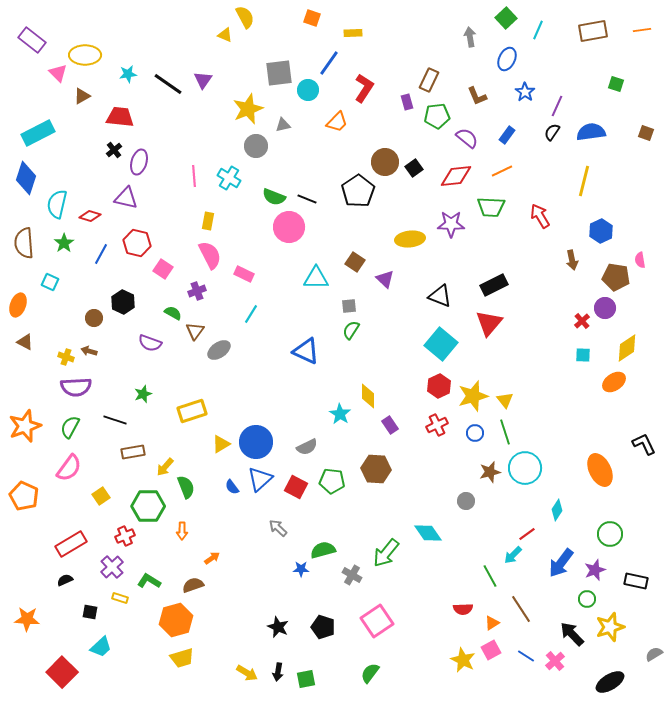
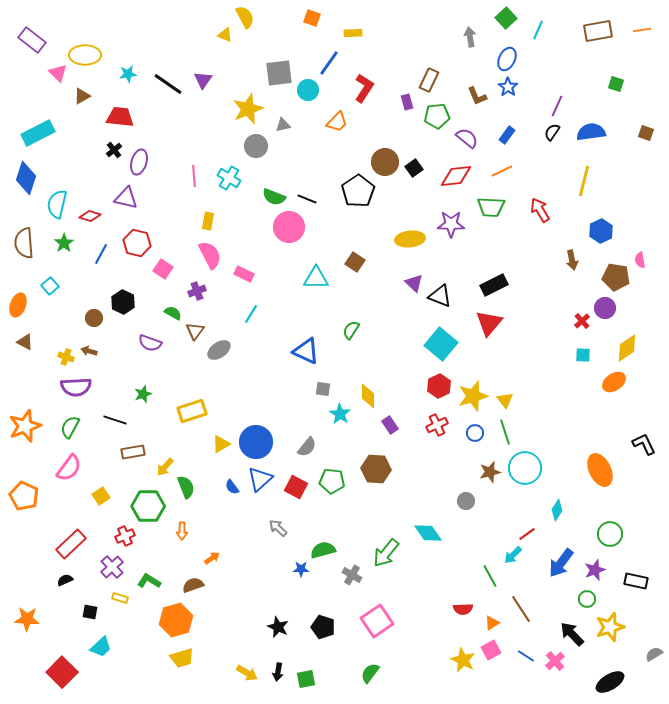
brown rectangle at (593, 31): moved 5 px right
blue star at (525, 92): moved 17 px left, 5 px up
red arrow at (540, 216): moved 6 px up
purple triangle at (385, 279): moved 29 px right, 4 px down
cyan square at (50, 282): moved 4 px down; rotated 24 degrees clockwise
gray square at (349, 306): moved 26 px left, 83 px down; rotated 14 degrees clockwise
gray semicircle at (307, 447): rotated 25 degrees counterclockwise
red rectangle at (71, 544): rotated 12 degrees counterclockwise
